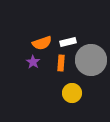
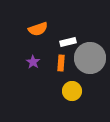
orange semicircle: moved 4 px left, 14 px up
gray circle: moved 1 px left, 2 px up
yellow circle: moved 2 px up
